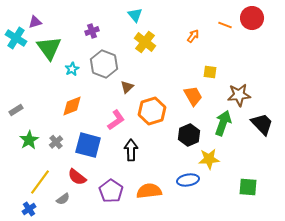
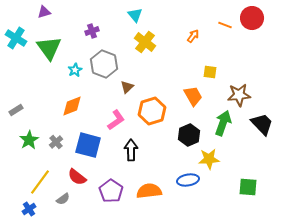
purple triangle: moved 9 px right, 10 px up
cyan star: moved 3 px right, 1 px down
